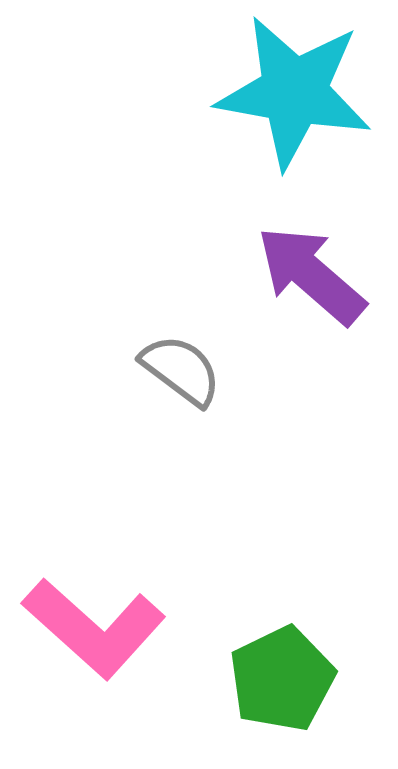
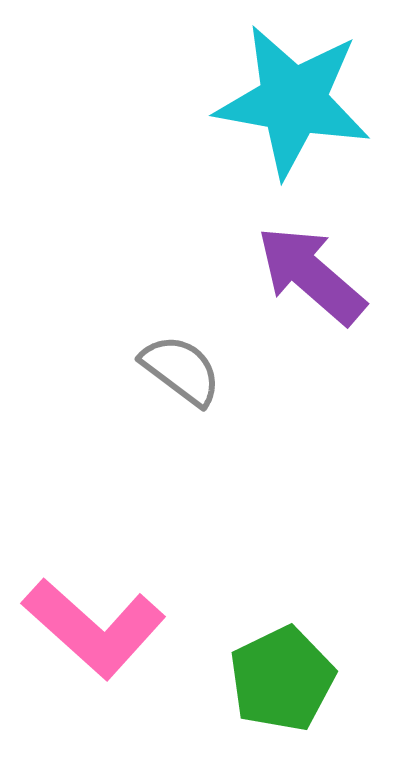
cyan star: moved 1 px left, 9 px down
